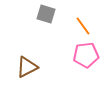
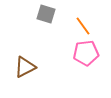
pink pentagon: moved 2 px up
brown triangle: moved 2 px left
